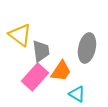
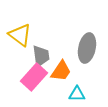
gray trapezoid: moved 5 px down
pink rectangle: moved 1 px left
cyan triangle: rotated 30 degrees counterclockwise
